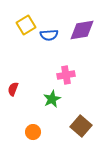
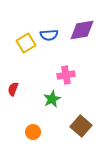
yellow square: moved 18 px down
